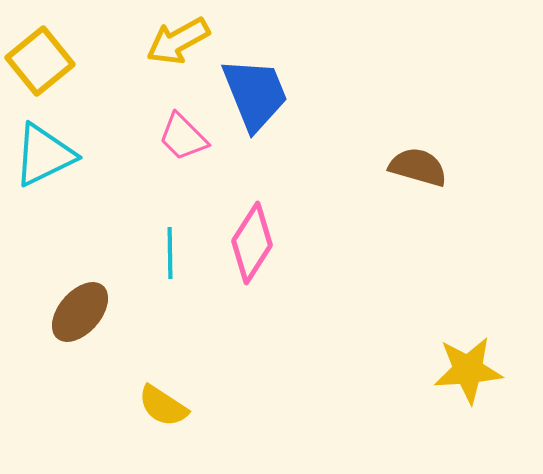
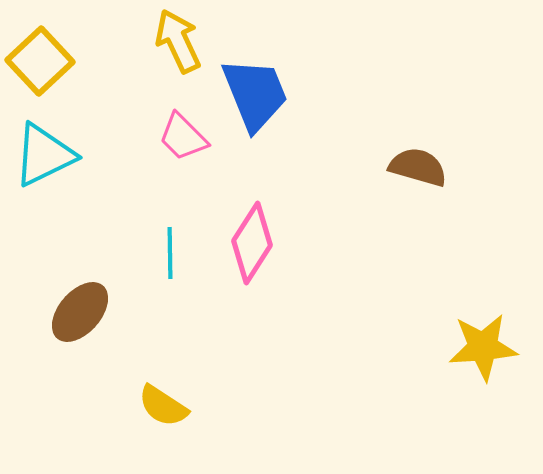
yellow arrow: rotated 94 degrees clockwise
yellow square: rotated 4 degrees counterclockwise
yellow star: moved 15 px right, 23 px up
